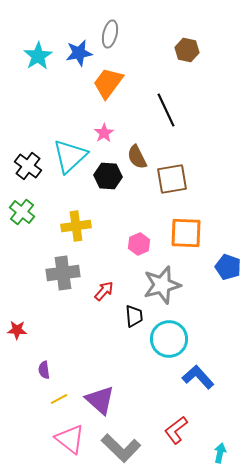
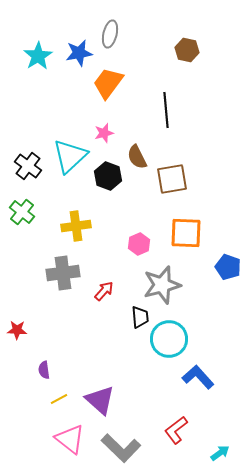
black line: rotated 20 degrees clockwise
pink star: rotated 18 degrees clockwise
black hexagon: rotated 16 degrees clockwise
black trapezoid: moved 6 px right, 1 px down
cyan arrow: rotated 42 degrees clockwise
